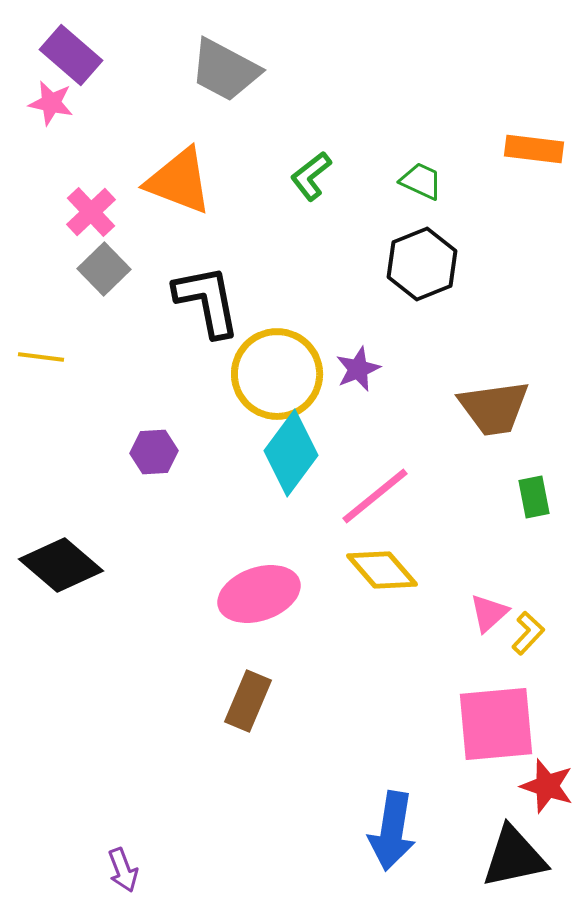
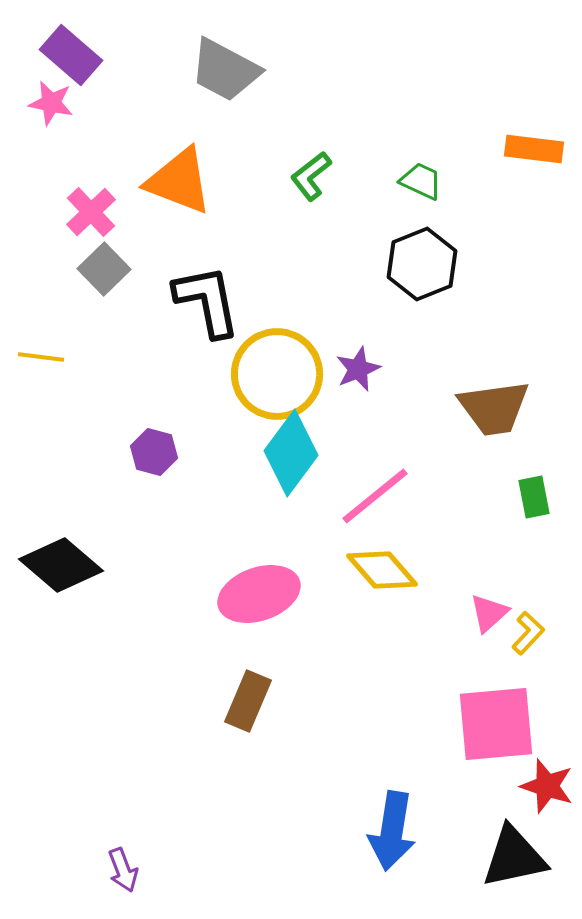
purple hexagon: rotated 18 degrees clockwise
